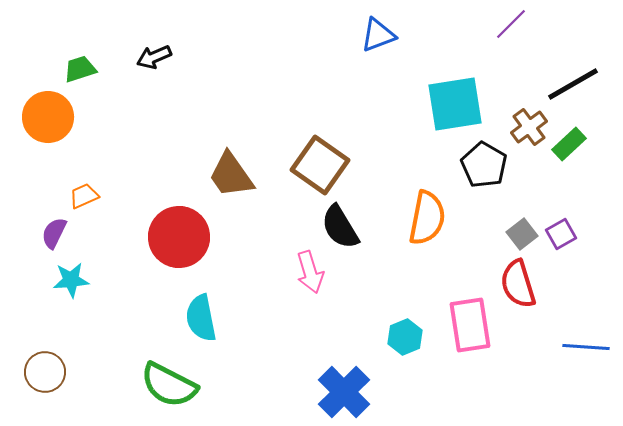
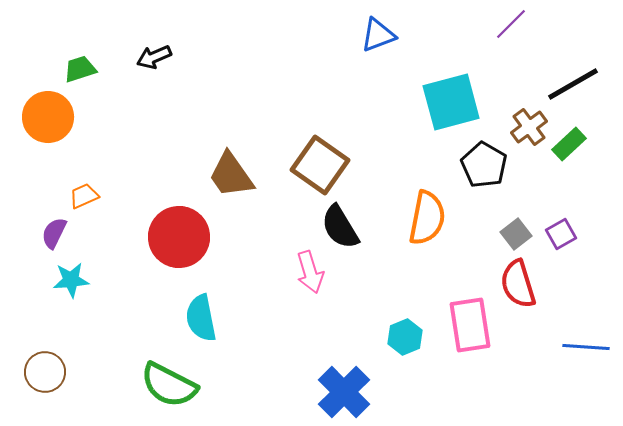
cyan square: moved 4 px left, 2 px up; rotated 6 degrees counterclockwise
gray square: moved 6 px left
